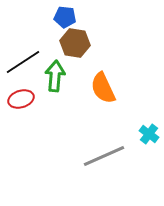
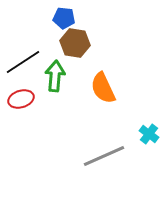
blue pentagon: moved 1 px left, 1 px down
